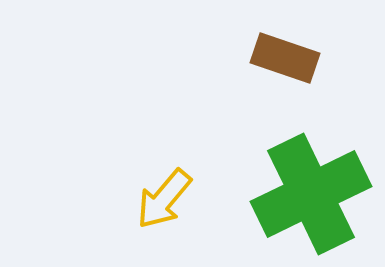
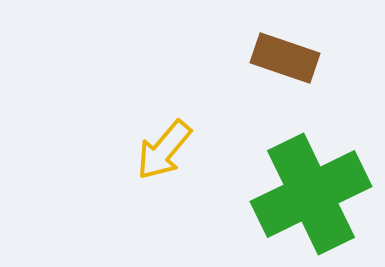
yellow arrow: moved 49 px up
